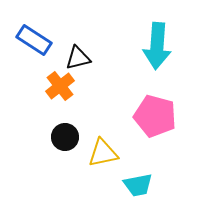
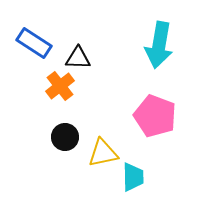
blue rectangle: moved 3 px down
cyan arrow: moved 2 px right, 1 px up; rotated 6 degrees clockwise
black triangle: rotated 16 degrees clockwise
pink pentagon: rotated 6 degrees clockwise
cyan trapezoid: moved 5 px left, 8 px up; rotated 80 degrees counterclockwise
